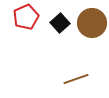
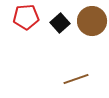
red pentagon: rotated 20 degrees clockwise
brown circle: moved 2 px up
